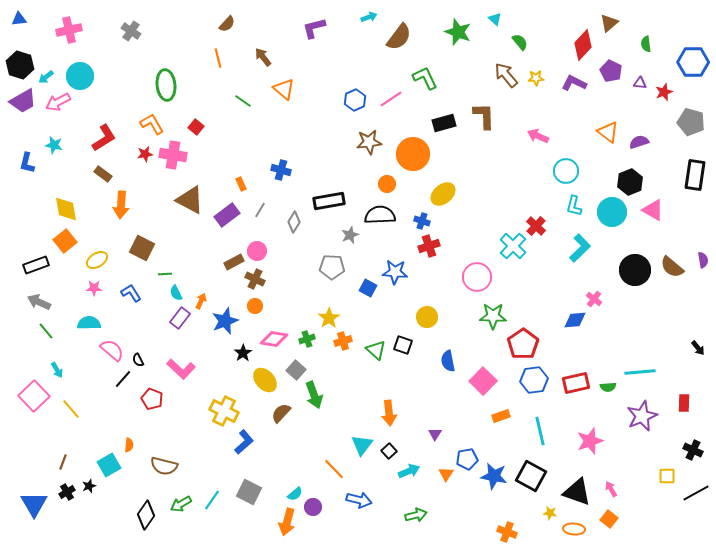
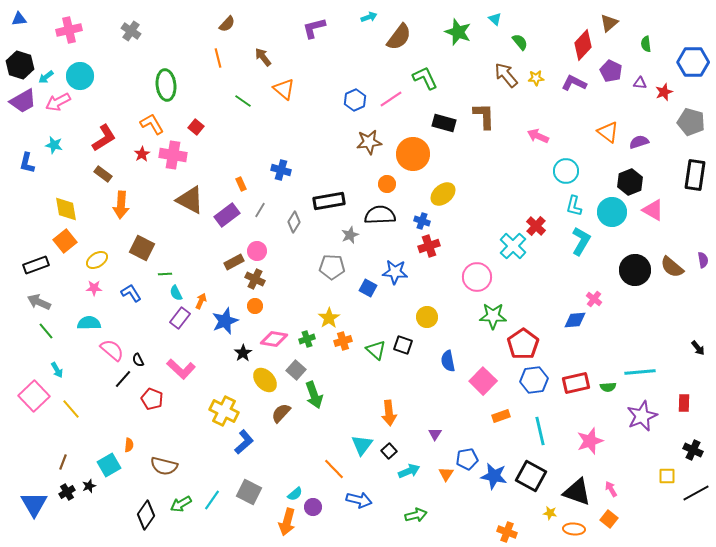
black rectangle at (444, 123): rotated 30 degrees clockwise
red star at (145, 154): moved 3 px left; rotated 21 degrees counterclockwise
cyan L-shape at (580, 248): moved 1 px right, 7 px up; rotated 16 degrees counterclockwise
